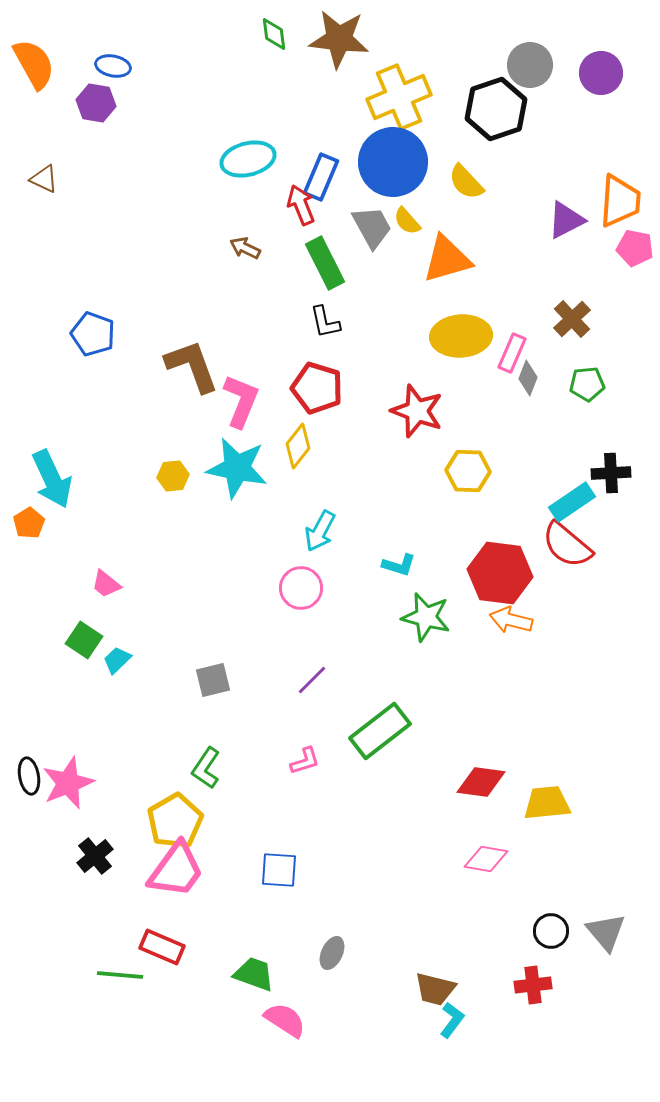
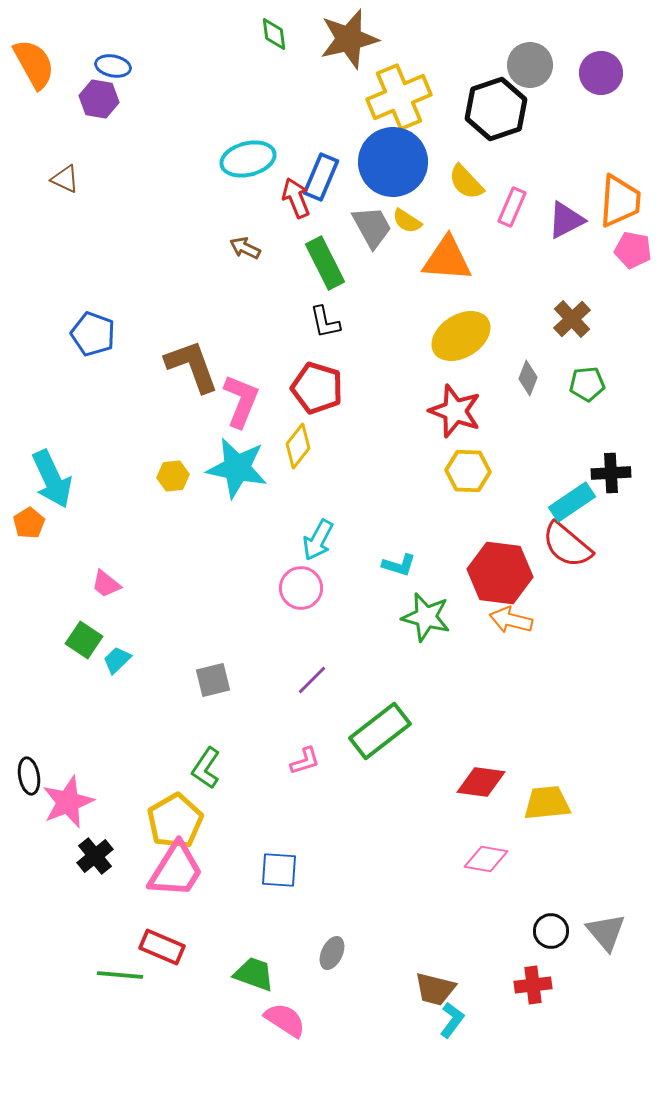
brown star at (339, 39): moved 10 px right; rotated 20 degrees counterclockwise
purple hexagon at (96, 103): moved 3 px right, 4 px up
brown triangle at (44, 179): moved 21 px right
red arrow at (301, 205): moved 5 px left, 7 px up
yellow semicircle at (407, 221): rotated 16 degrees counterclockwise
pink pentagon at (635, 248): moved 2 px left, 2 px down
orange triangle at (447, 259): rotated 20 degrees clockwise
yellow ellipse at (461, 336): rotated 28 degrees counterclockwise
pink rectangle at (512, 353): moved 146 px up
red star at (417, 411): moved 38 px right
cyan arrow at (320, 531): moved 2 px left, 9 px down
pink star at (68, 783): moved 19 px down
pink trapezoid at (176, 870): rotated 4 degrees counterclockwise
